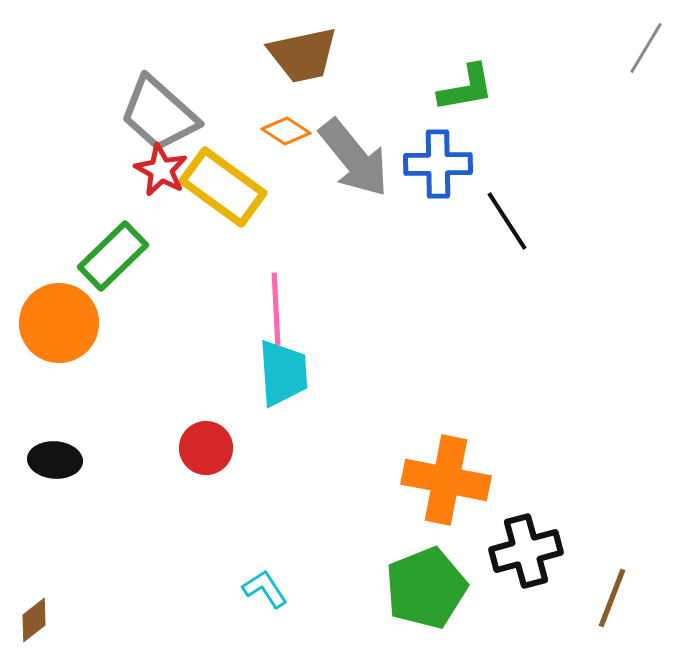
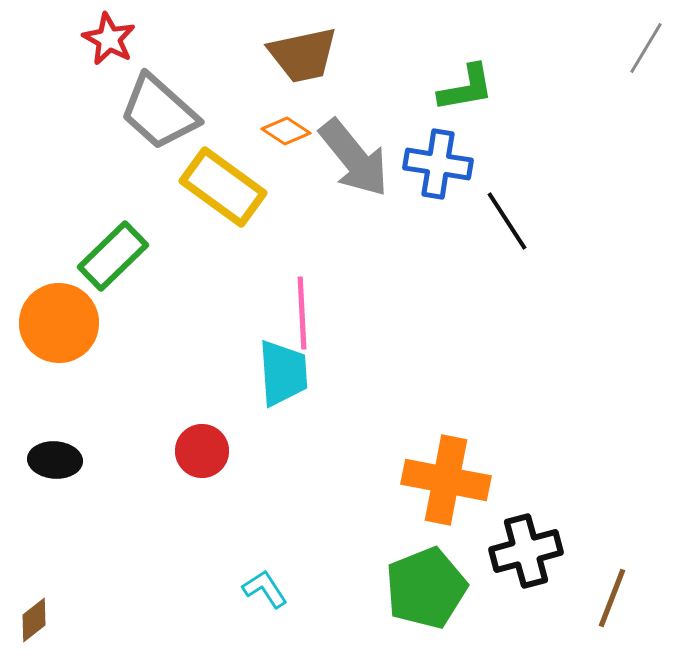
gray trapezoid: moved 2 px up
blue cross: rotated 10 degrees clockwise
red star: moved 52 px left, 131 px up
pink line: moved 26 px right, 4 px down
red circle: moved 4 px left, 3 px down
